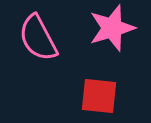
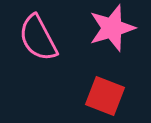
red square: moved 6 px right; rotated 15 degrees clockwise
